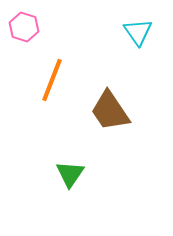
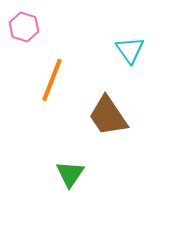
cyan triangle: moved 8 px left, 18 px down
brown trapezoid: moved 2 px left, 5 px down
